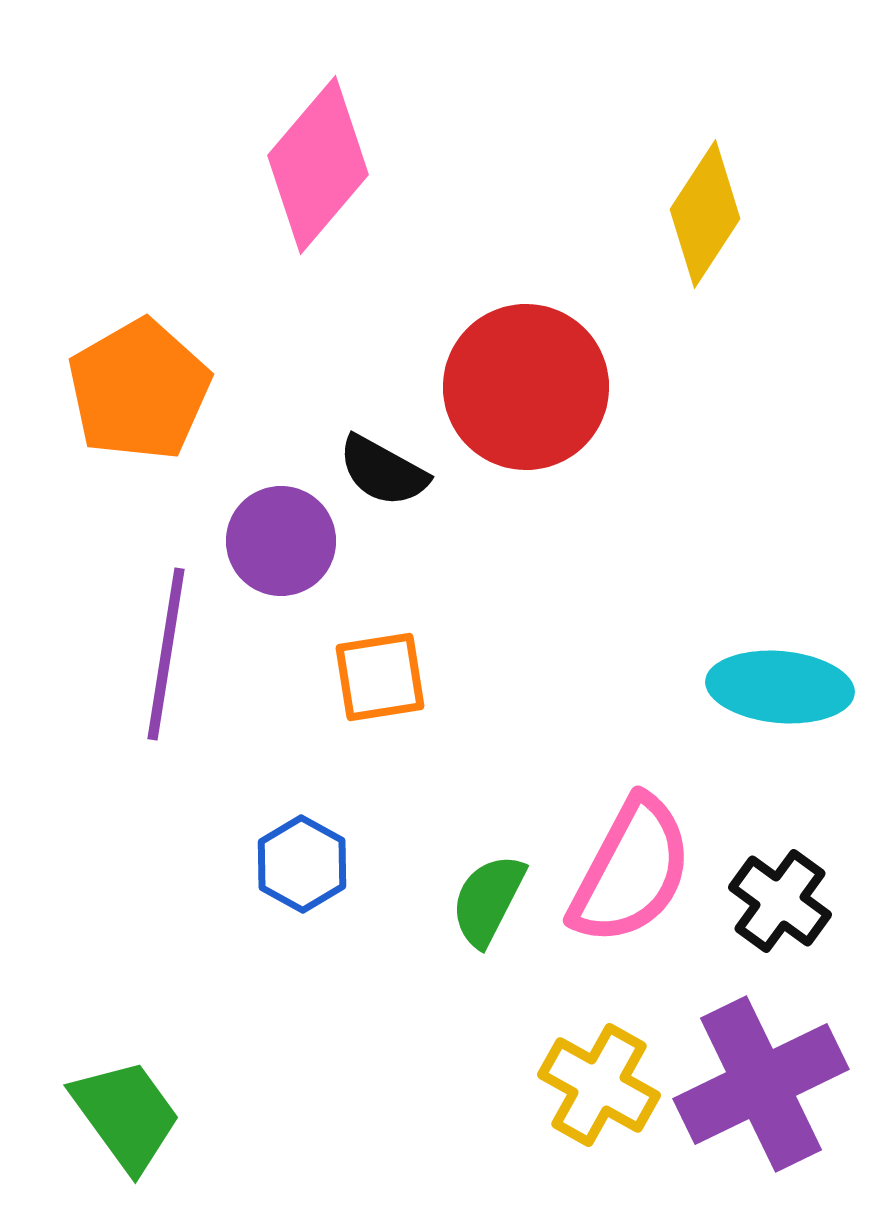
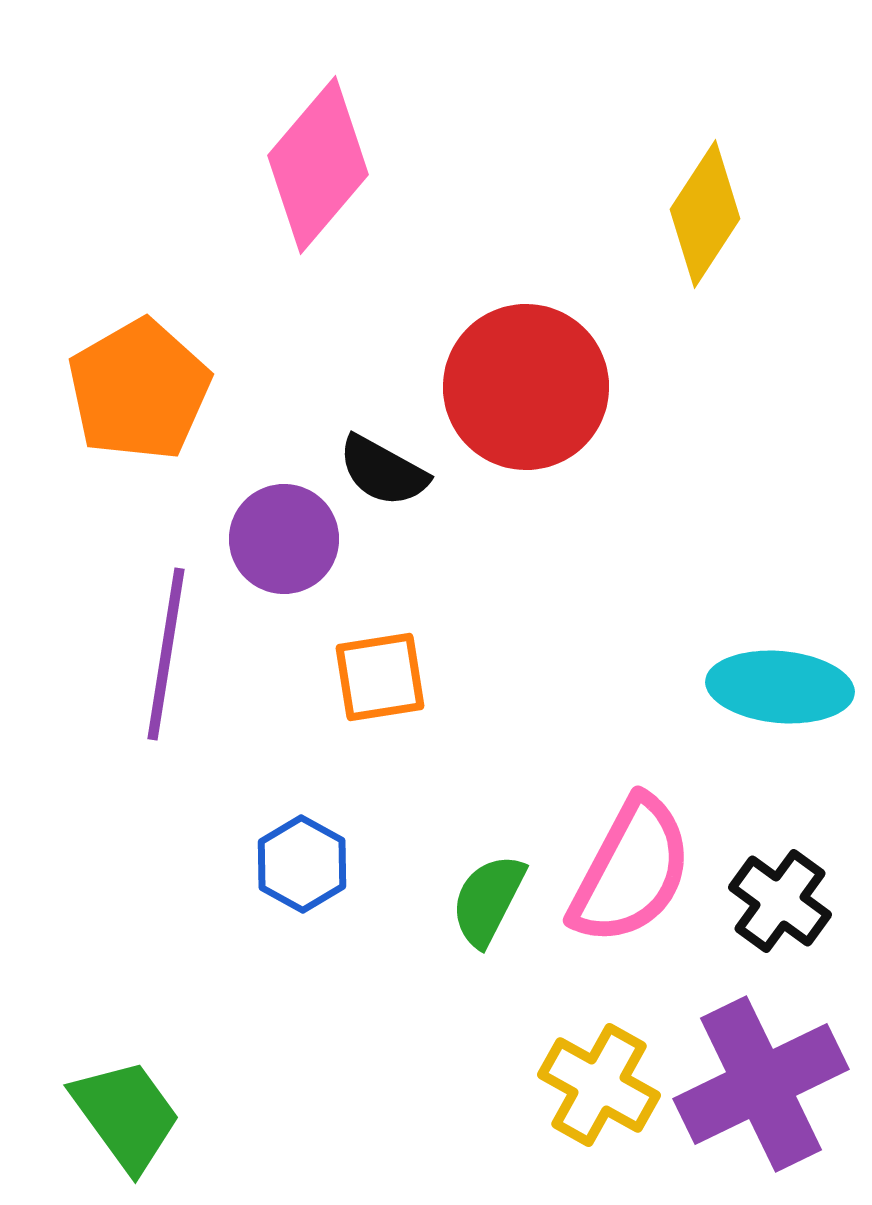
purple circle: moved 3 px right, 2 px up
